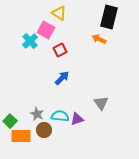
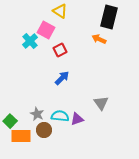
yellow triangle: moved 1 px right, 2 px up
